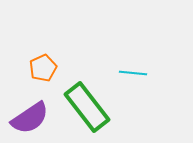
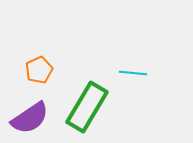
orange pentagon: moved 4 px left, 2 px down
green rectangle: rotated 69 degrees clockwise
